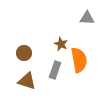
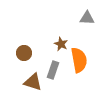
gray rectangle: moved 2 px left
brown triangle: moved 6 px right, 1 px down
